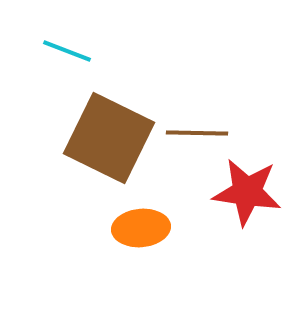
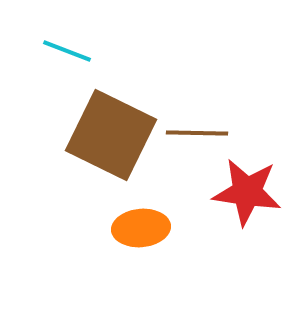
brown square: moved 2 px right, 3 px up
